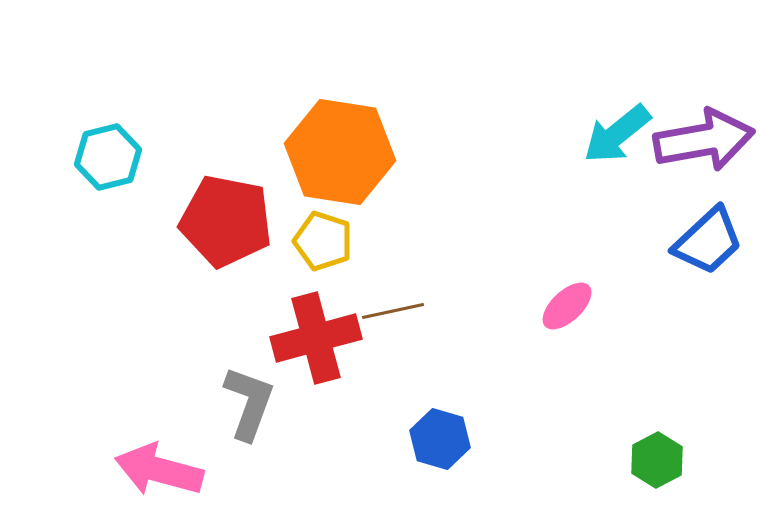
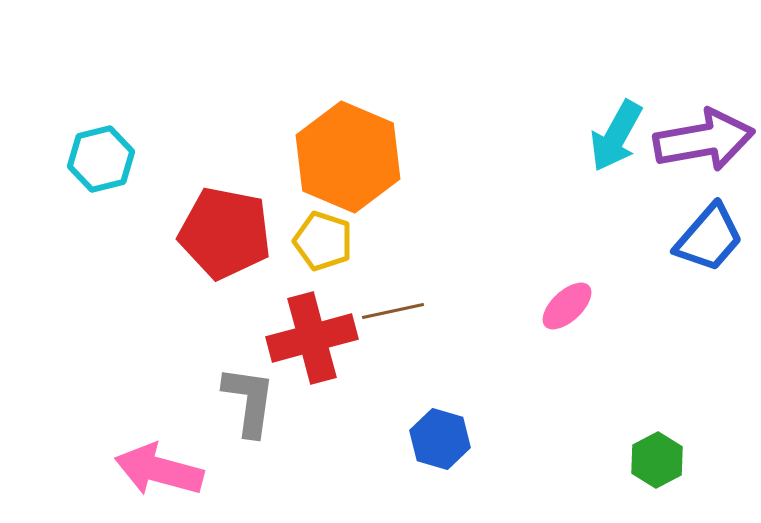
cyan arrow: moved 1 px left, 2 px down; rotated 22 degrees counterclockwise
orange hexagon: moved 8 px right, 5 px down; rotated 14 degrees clockwise
cyan hexagon: moved 7 px left, 2 px down
red pentagon: moved 1 px left, 12 px down
blue trapezoid: moved 1 px right, 3 px up; rotated 6 degrees counterclockwise
red cross: moved 4 px left
gray L-shape: moved 2 px up; rotated 12 degrees counterclockwise
